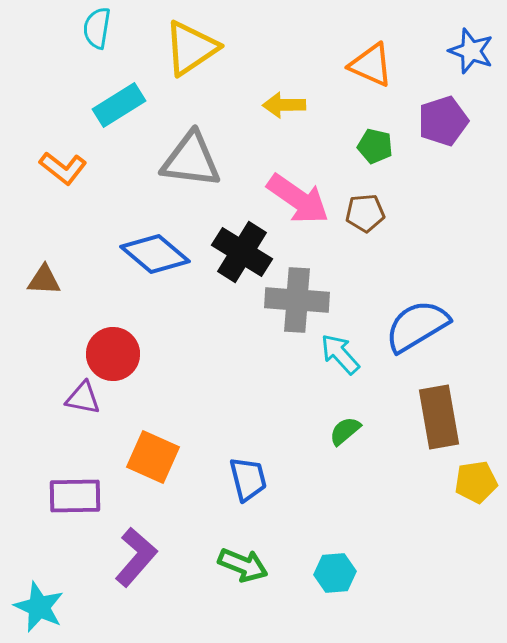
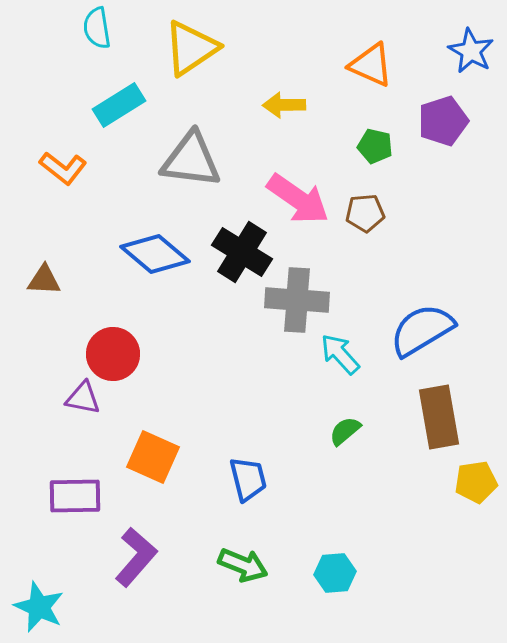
cyan semicircle: rotated 18 degrees counterclockwise
blue star: rotated 9 degrees clockwise
blue semicircle: moved 5 px right, 4 px down
